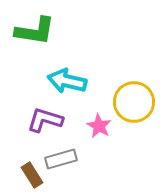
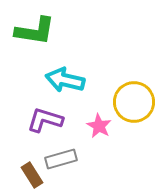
cyan arrow: moved 2 px left, 1 px up
